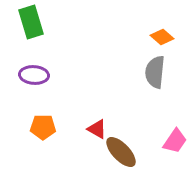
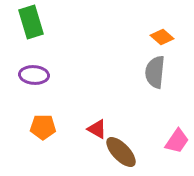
pink trapezoid: moved 2 px right
